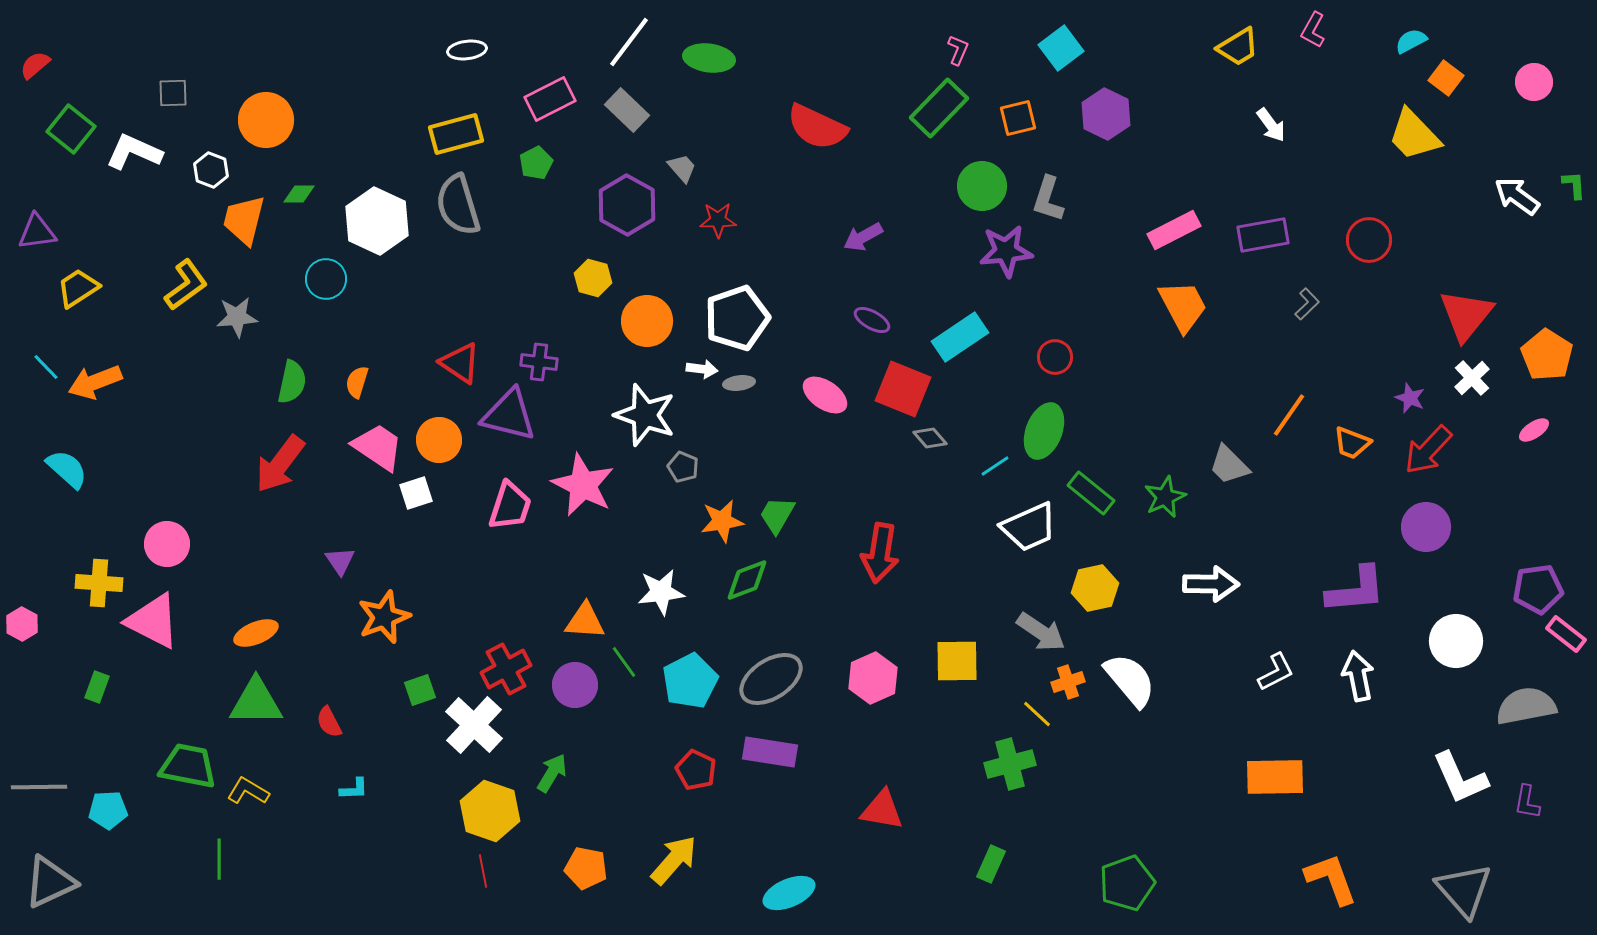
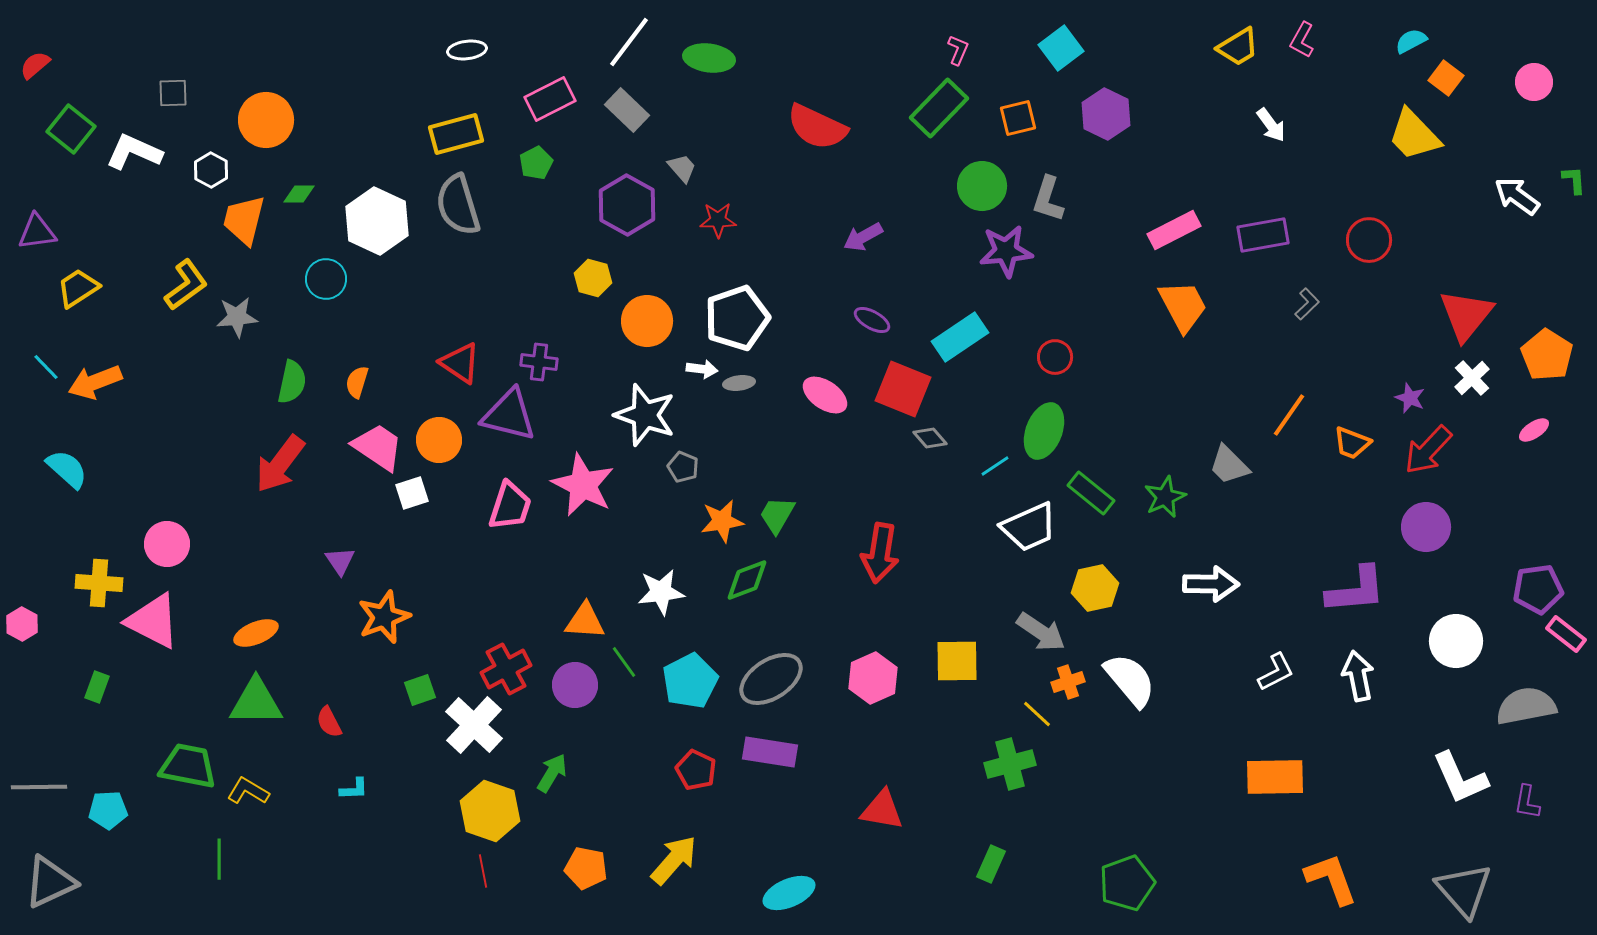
pink L-shape at (1313, 30): moved 11 px left, 10 px down
white hexagon at (211, 170): rotated 8 degrees clockwise
green L-shape at (1574, 185): moved 5 px up
white square at (416, 493): moved 4 px left
